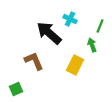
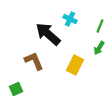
black arrow: moved 1 px left, 1 px down
green arrow: moved 7 px right, 3 px down; rotated 128 degrees counterclockwise
